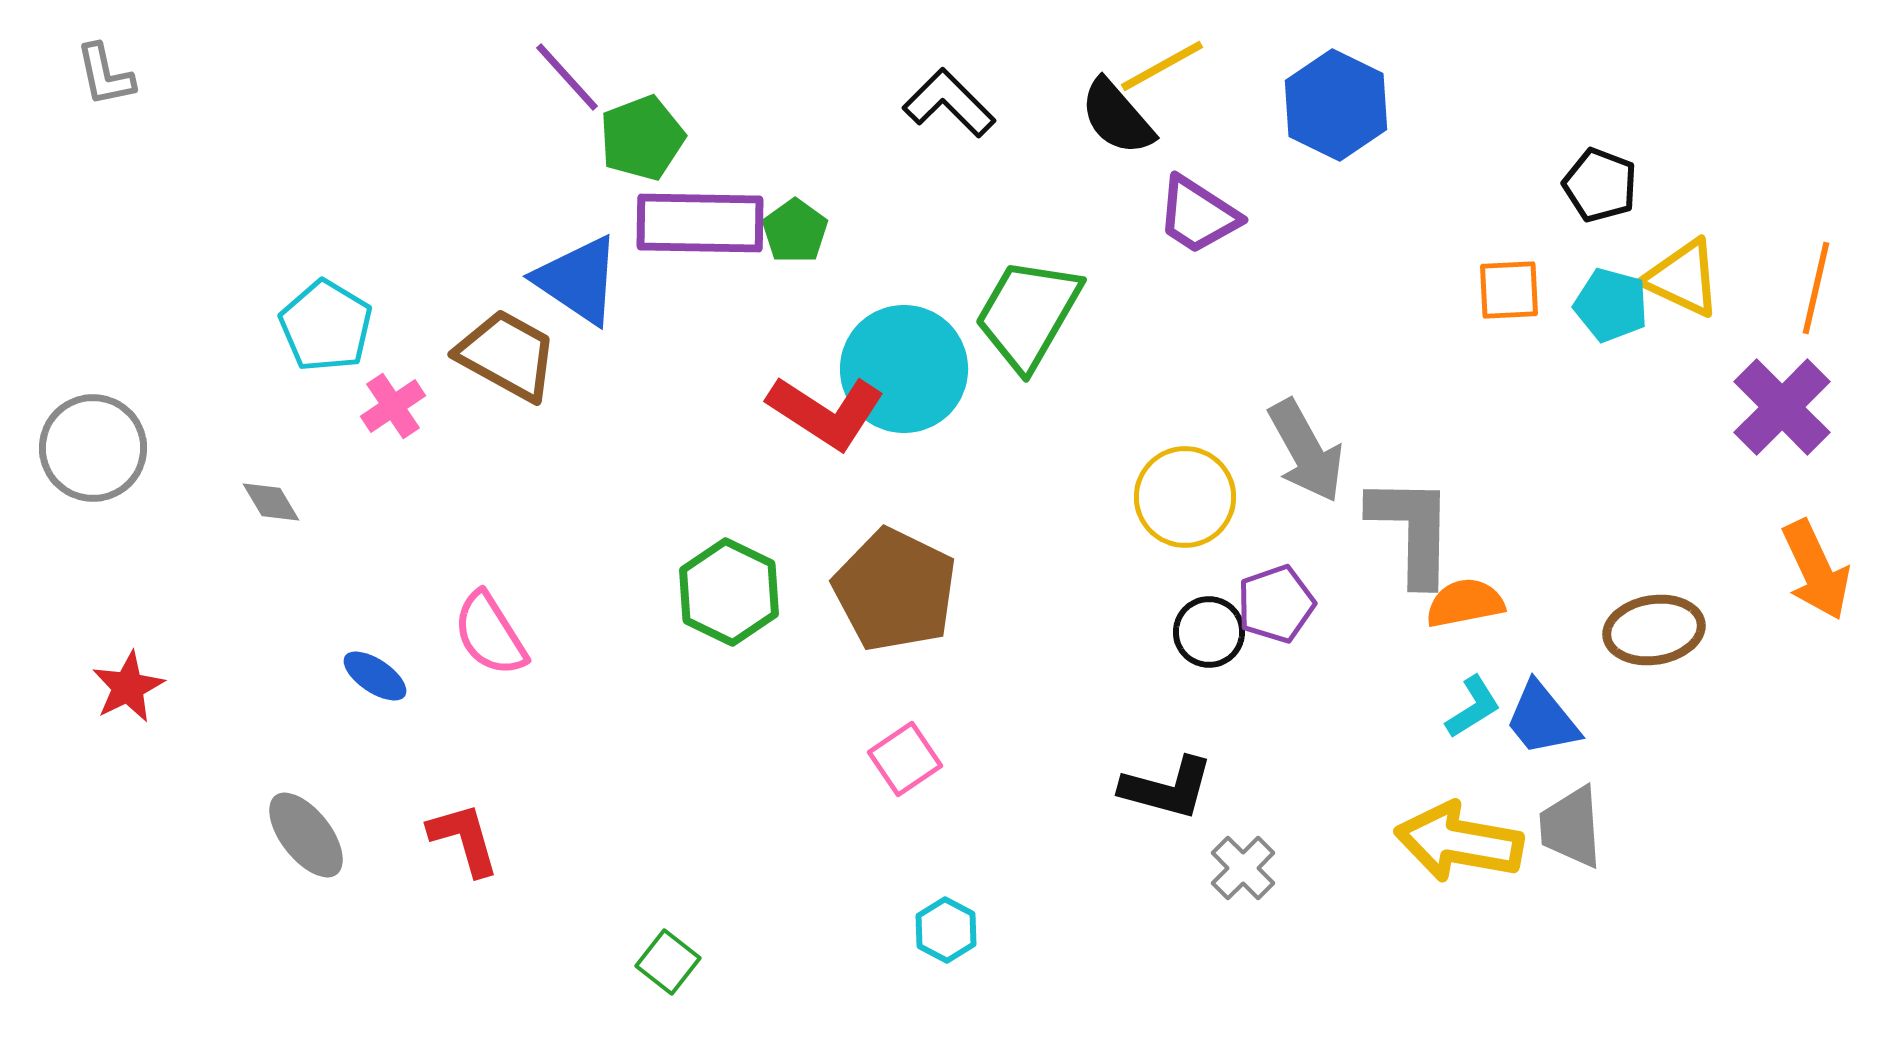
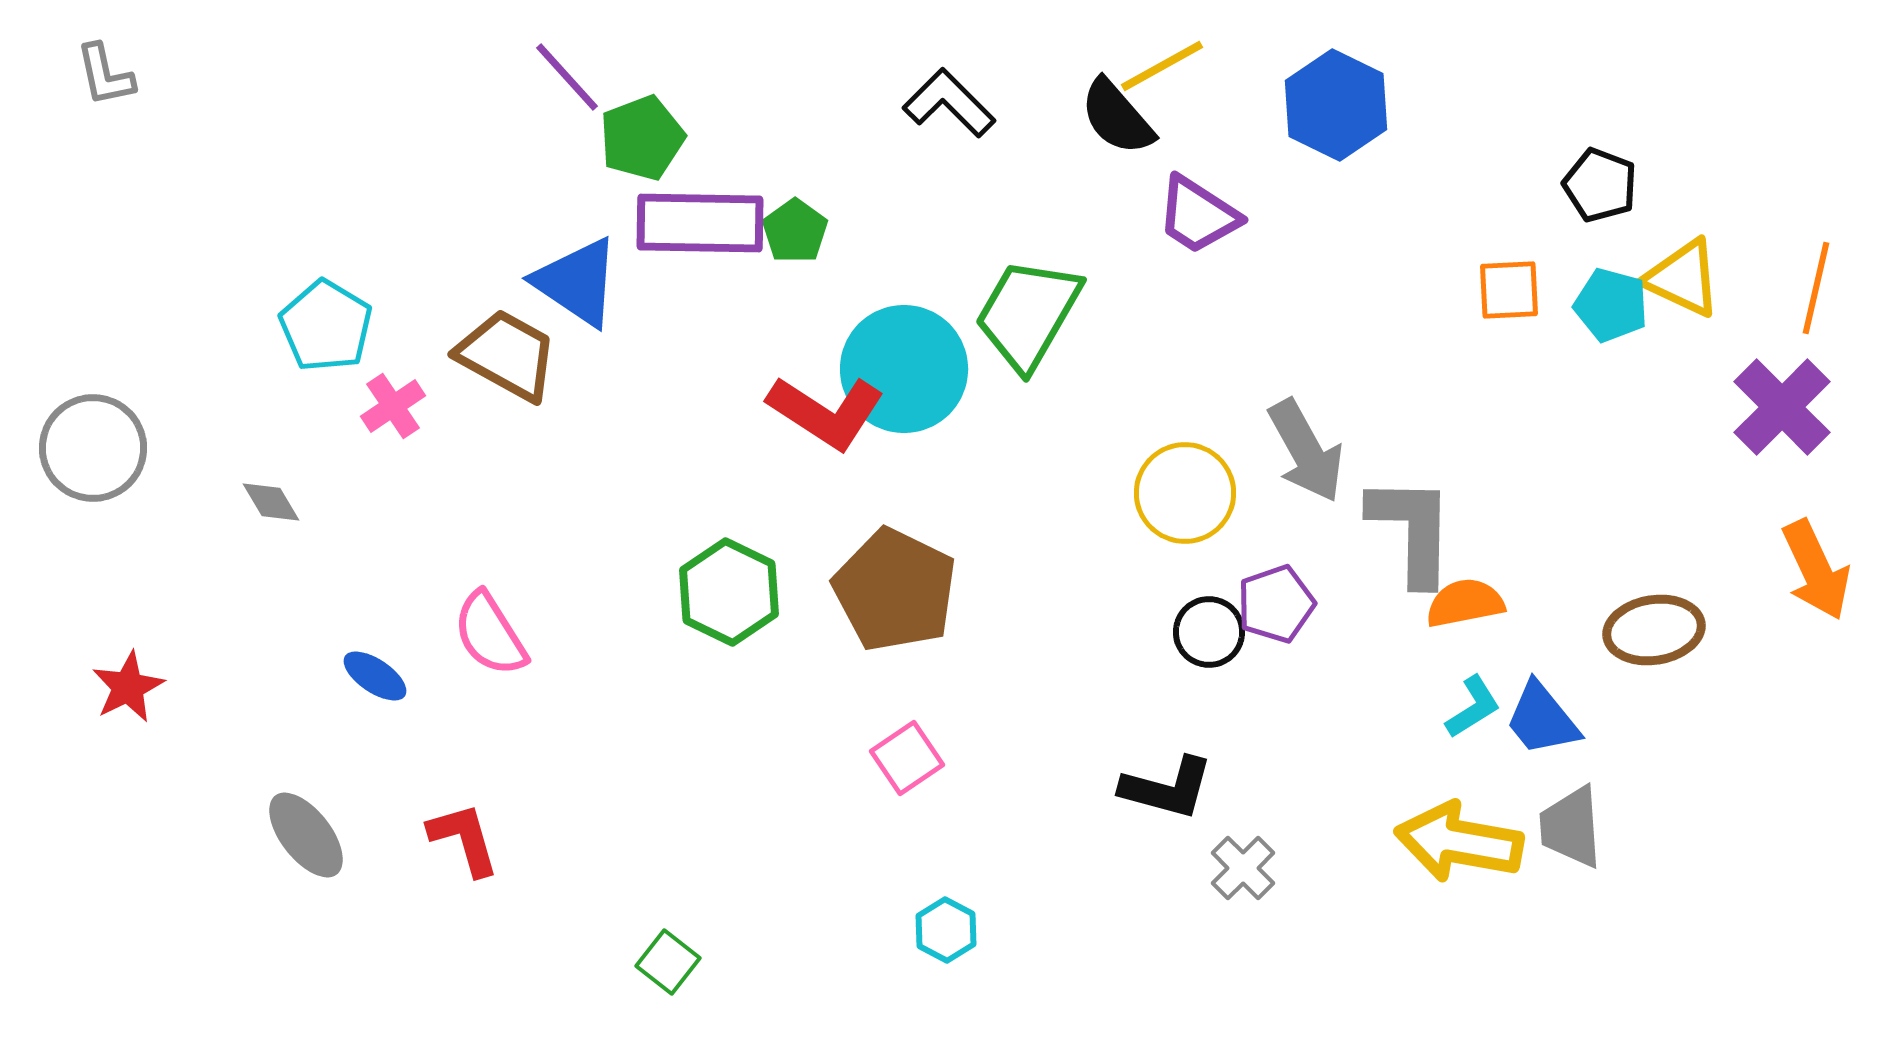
blue triangle at (578, 280): moved 1 px left, 2 px down
yellow circle at (1185, 497): moved 4 px up
pink square at (905, 759): moved 2 px right, 1 px up
